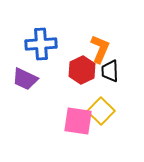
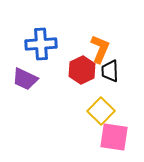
pink square: moved 36 px right, 16 px down
